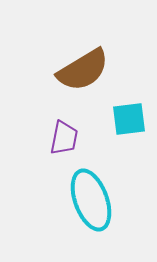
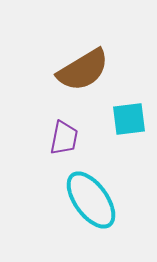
cyan ellipse: rotated 16 degrees counterclockwise
